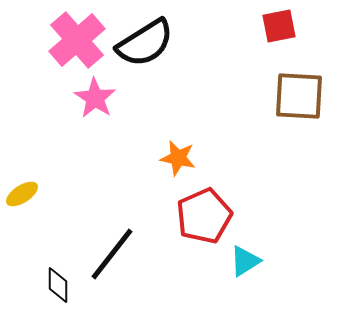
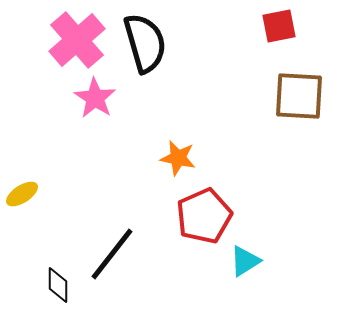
black semicircle: rotated 74 degrees counterclockwise
